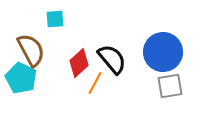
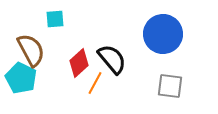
blue circle: moved 18 px up
gray square: rotated 16 degrees clockwise
